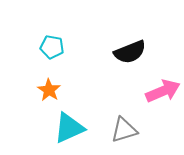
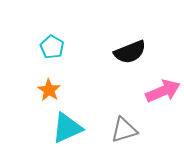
cyan pentagon: rotated 20 degrees clockwise
cyan triangle: moved 2 px left
